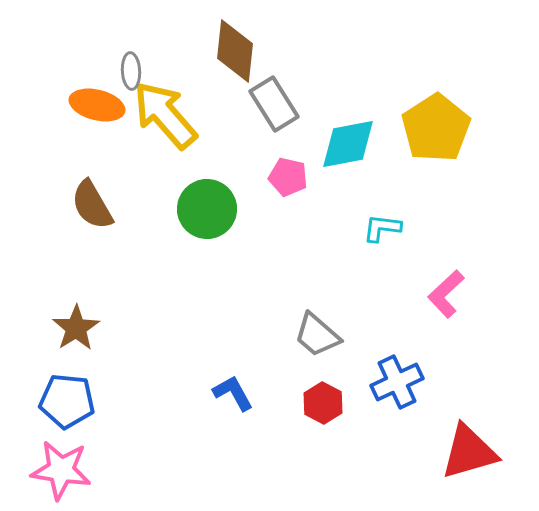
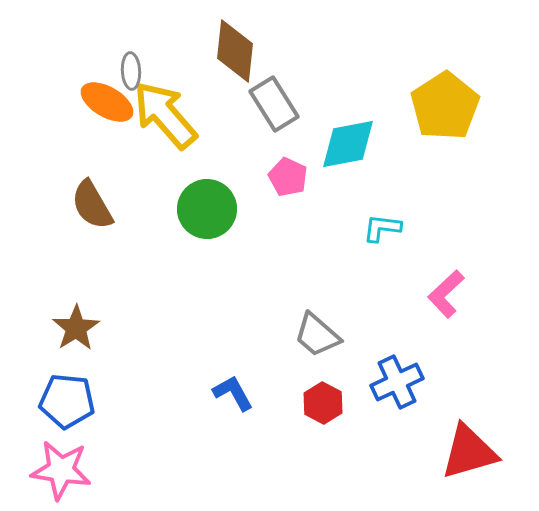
orange ellipse: moved 10 px right, 3 px up; rotated 16 degrees clockwise
yellow pentagon: moved 9 px right, 22 px up
pink pentagon: rotated 12 degrees clockwise
